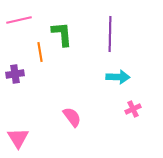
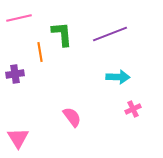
pink line: moved 2 px up
purple line: rotated 68 degrees clockwise
